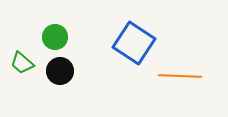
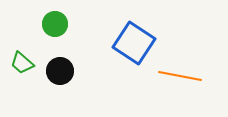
green circle: moved 13 px up
orange line: rotated 9 degrees clockwise
